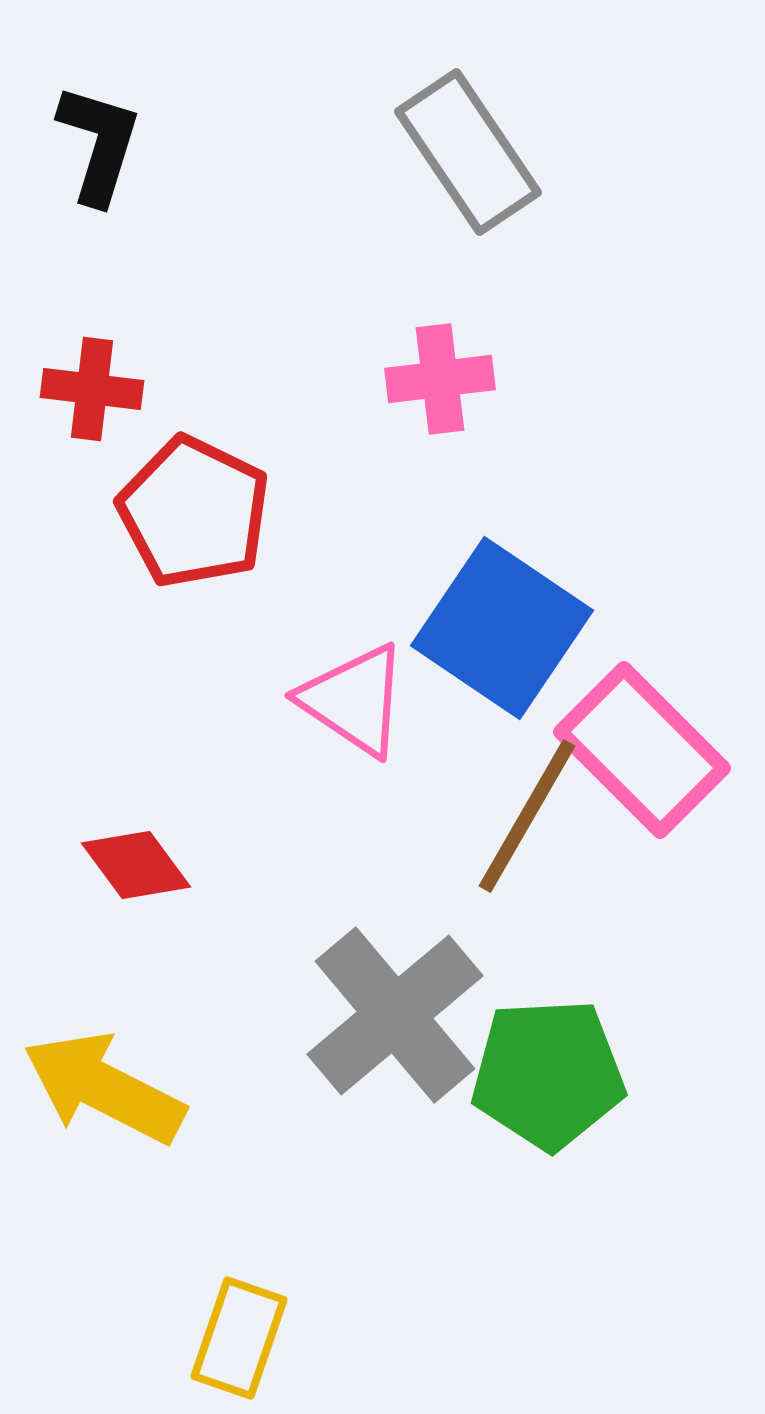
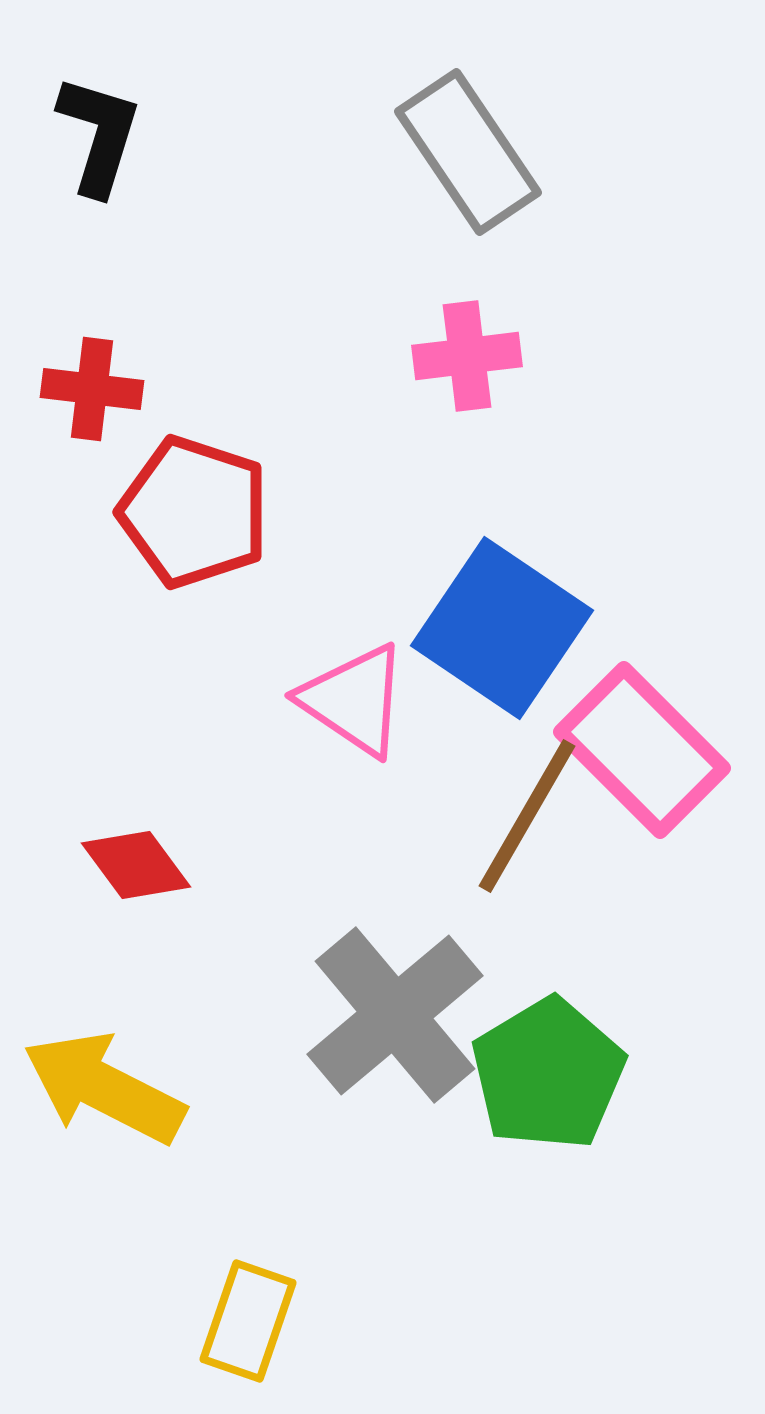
black L-shape: moved 9 px up
pink cross: moved 27 px right, 23 px up
red pentagon: rotated 8 degrees counterclockwise
green pentagon: rotated 28 degrees counterclockwise
yellow rectangle: moved 9 px right, 17 px up
